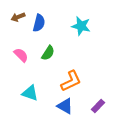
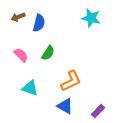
cyan star: moved 10 px right, 8 px up
cyan triangle: moved 5 px up
purple rectangle: moved 5 px down
